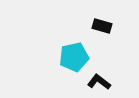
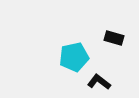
black rectangle: moved 12 px right, 12 px down
